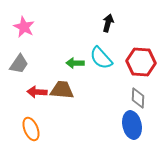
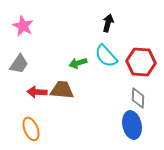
pink star: moved 1 px left, 1 px up
cyan semicircle: moved 5 px right, 2 px up
green arrow: moved 3 px right; rotated 18 degrees counterclockwise
